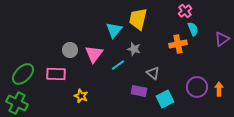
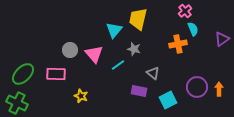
pink triangle: rotated 18 degrees counterclockwise
cyan square: moved 3 px right, 1 px down
